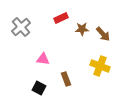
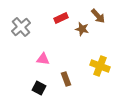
brown star: rotated 16 degrees clockwise
brown arrow: moved 5 px left, 18 px up
